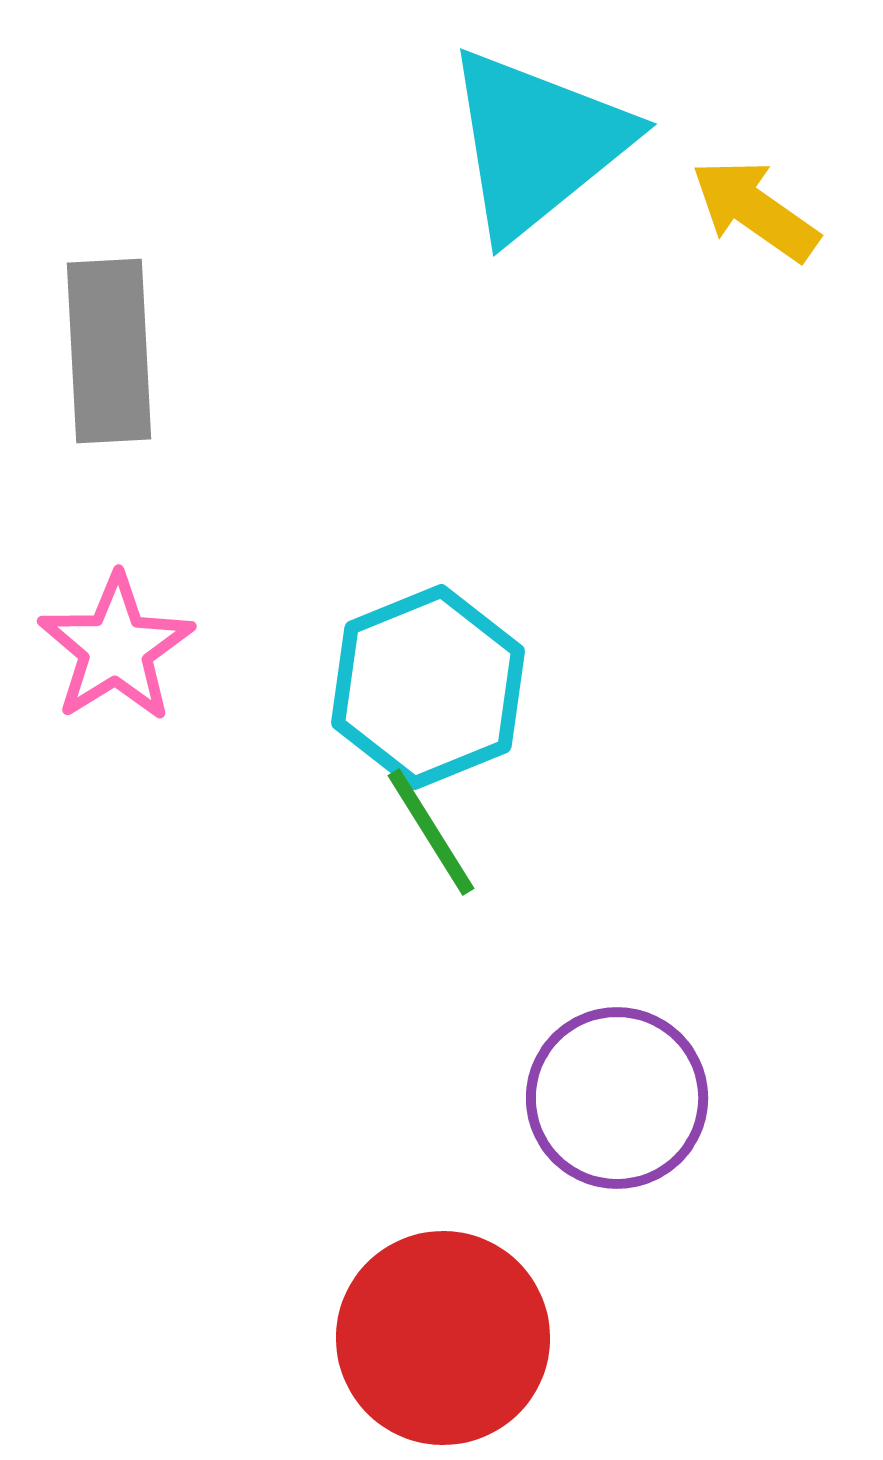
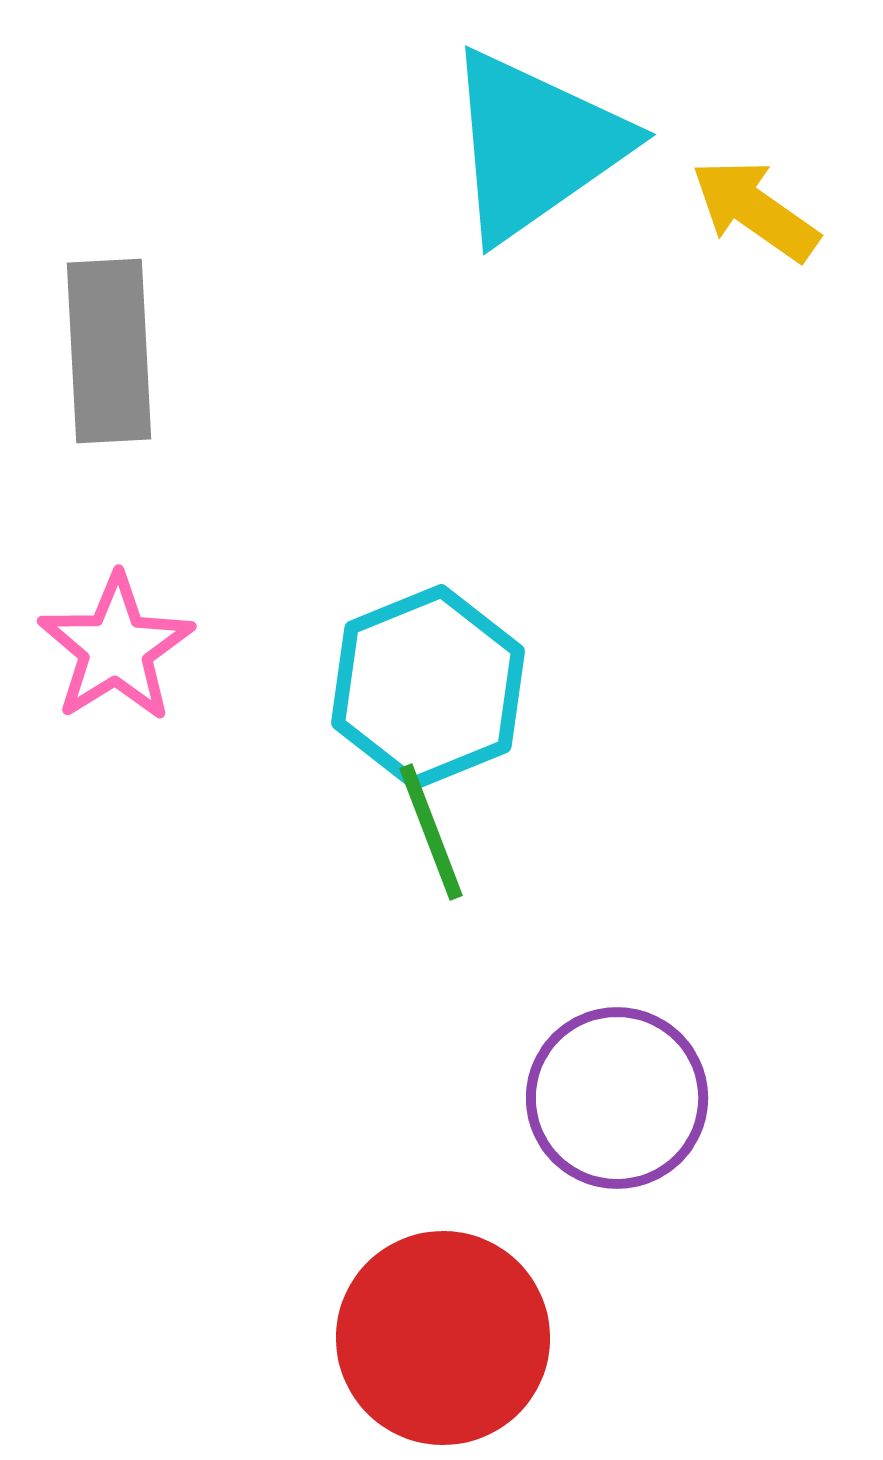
cyan triangle: moved 2 px left, 2 px down; rotated 4 degrees clockwise
green line: rotated 11 degrees clockwise
